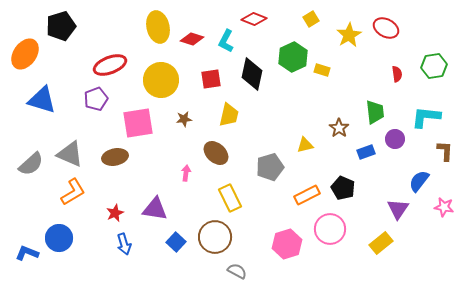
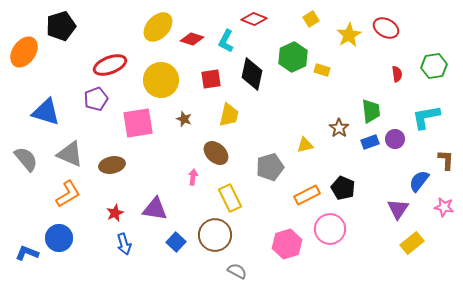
yellow ellipse at (158, 27): rotated 56 degrees clockwise
orange ellipse at (25, 54): moved 1 px left, 2 px up
blue triangle at (42, 100): moved 4 px right, 12 px down
green trapezoid at (375, 112): moved 4 px left, 1 px up
cyan L-shape at (426, 117): rotated 16 degrees counterclockwise
brown star at (184, 119): rotated 28 degrees clockwise
brown L-shape at (445, 151): moved 1 px right, 9 px down
blue rectangle at (366, 152): moved 4 px right, 10 px up
brown ellipse at (115, 157): moved 3 px left, 8 px down
gray semicircle at (31, 164): moved 5 px left, 5 px up; rotated 88 degrees counterclockwise
pink arrow at (186, 173): moved 7 px right, 4 px down
orange L-shape at (73, 192): moved 5 px left, 2 px down
brown circle at (215, 237): moved 2 px up
yellow rectangle at (381, 243): moved 31 px right
